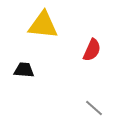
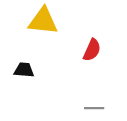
yellow triangle: moved 4 px up
gray line: rotated 42 degrees counterclockwise
